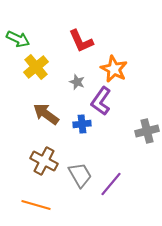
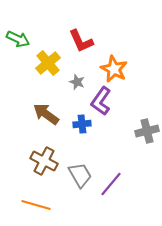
yellow cross: moved 12 px right, 4 px up
